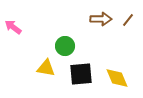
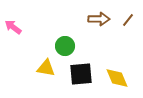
brown arrow: moved 2 px left
